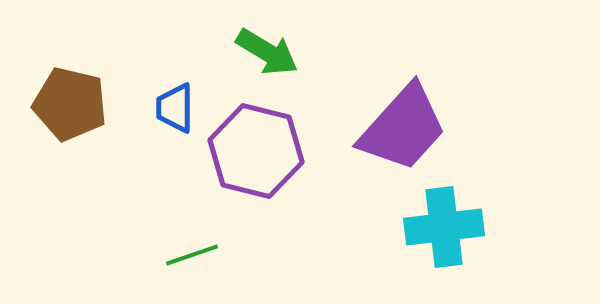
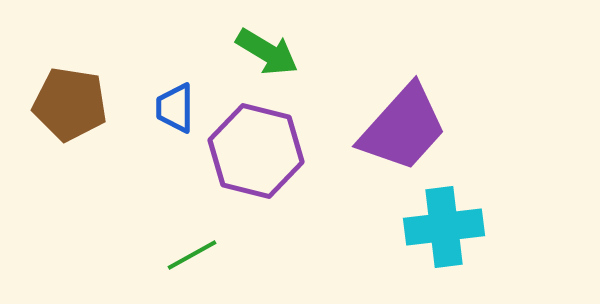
brown pentagon: rotated 4 degrees counterclockwise
green line: rotated 10 degrees counterclockwise
